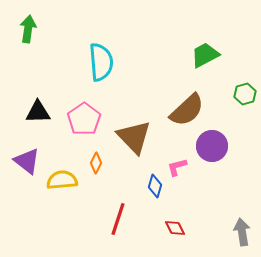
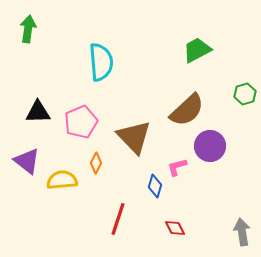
green trapezoid: moved 8 px left, 5 px up
pink pentagon: moved 3 px left, 3 px down; rotated 12 degrees clockwise
purple circle: moved 2 px left
